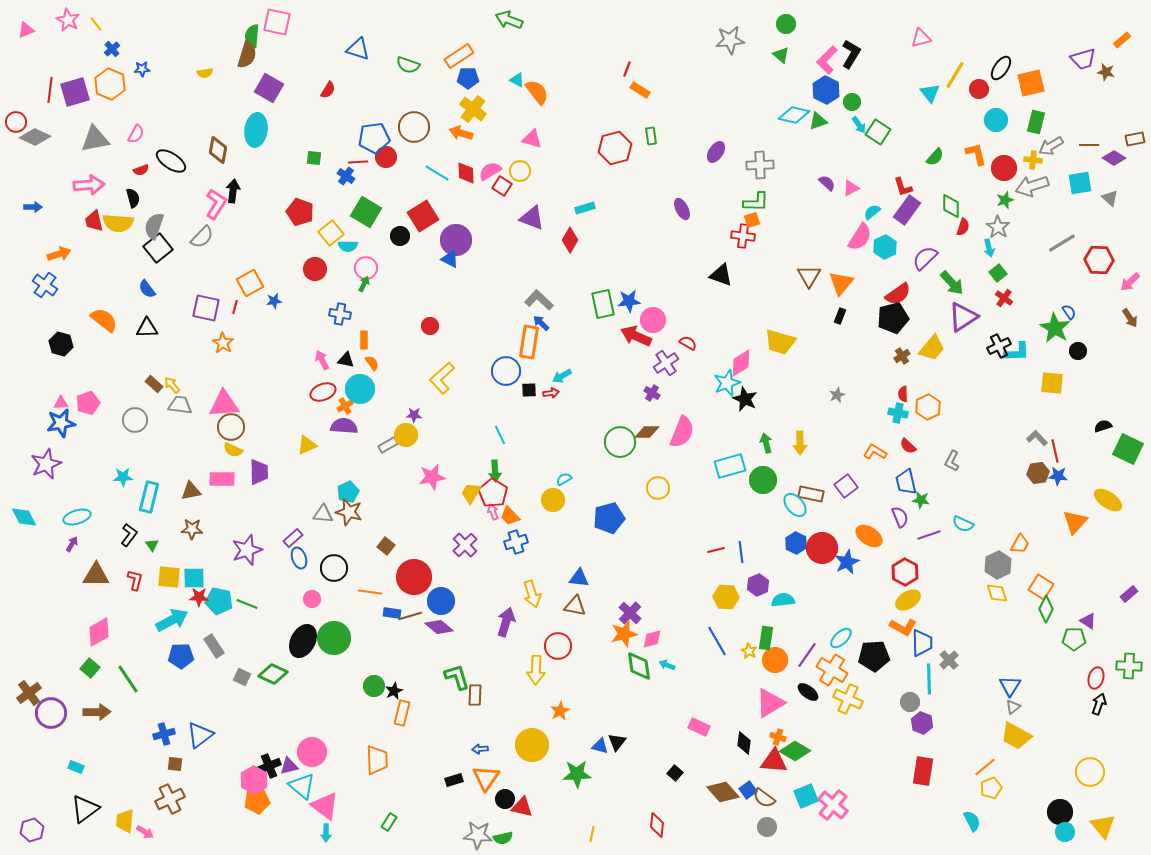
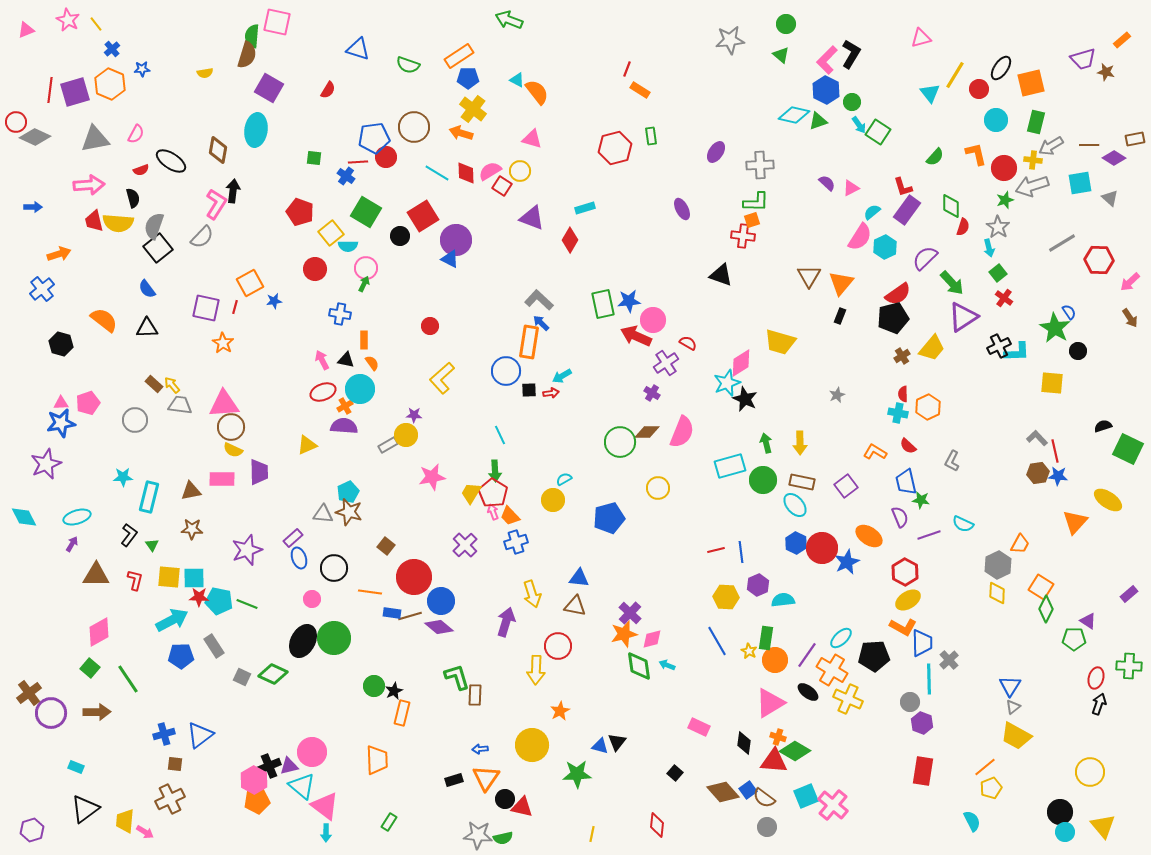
blue cross at (45, 285): moved 3 px left, 4 px down; rotated 15 degrees clockwise
brown rectangle at (811, 494): moved 9 px left, 12 px up
yellow diamond at (997, 593): rotated 20 degrees clockwise
